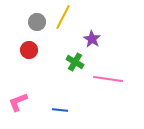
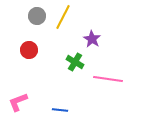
gray circle: moved 6 px up
